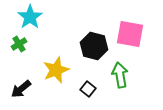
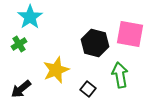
black hexagon: moved 1 px right, 3 px up
